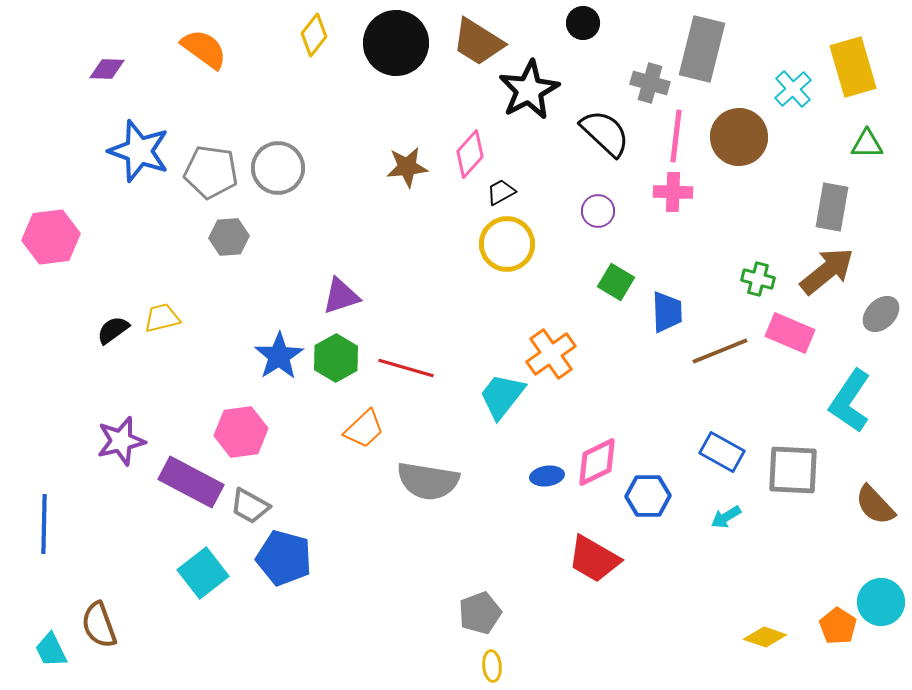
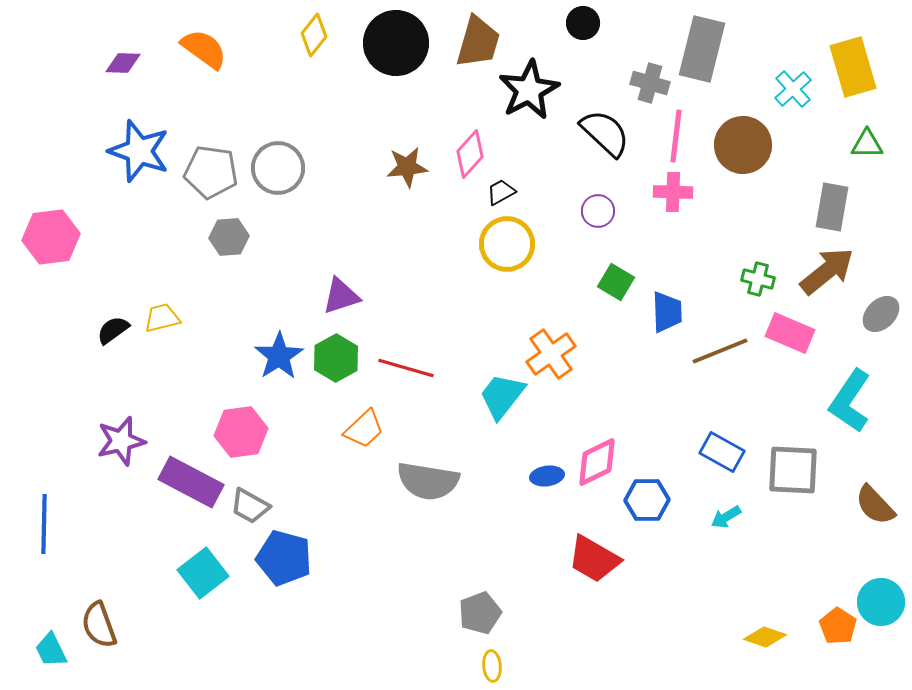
brown trapezoid at (478, 42): rotated 106 degrees counterclockwise
purple diamond at (107, 69): moved 16 px right, 6 px up
brown circle at (739, 137): moved 4 px right, 8 px down
blue hexagon at (648, 496): moved 1 px left, 4 px down
